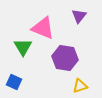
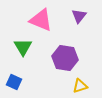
pink triangle: moved 2 px left, 8 px up
